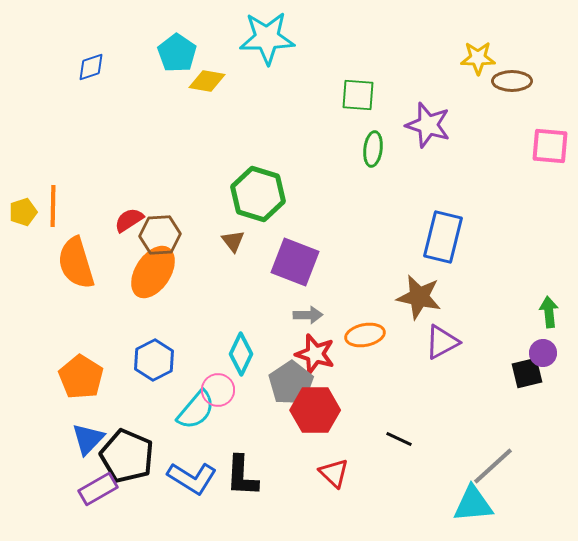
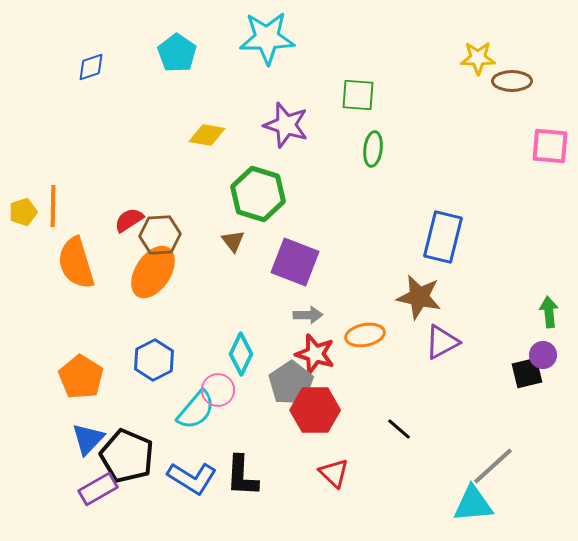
yellow diamond at (207, 81): moved 54 px down
purple star at (428, 125): moved 142 px left
purple circle at (543, 353): moved 2 px down
black line at (399, 439): moved 10 px up; rotated 16 degrees clockwise
